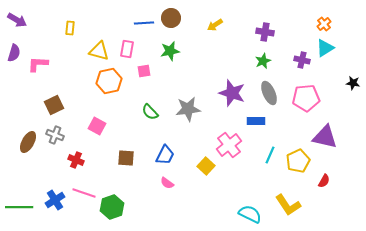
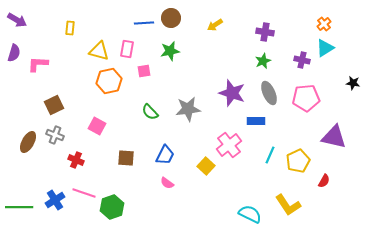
purple triangle at (325, 137): moved 9 px right
